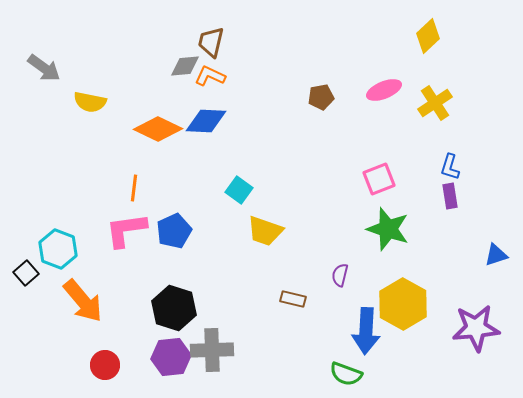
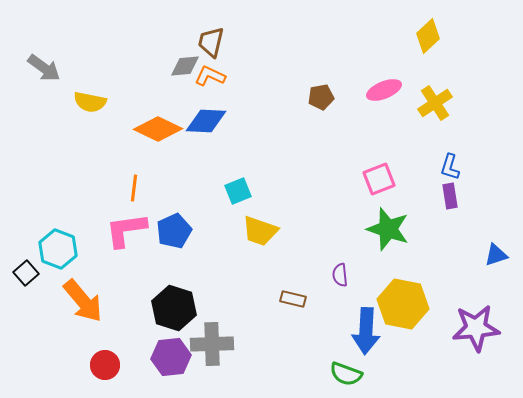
cyan square: moved 1 px left, 1 px down; rotated 32 degrees clockwise
yellow trapezoid: moved 5 px left
purple semicircle: rotated 20 degrees counterclockwise
yellow hexagon: rotated 18 degrees counterclockwise
gray cross: moved 6 px up
